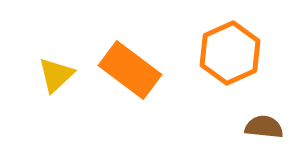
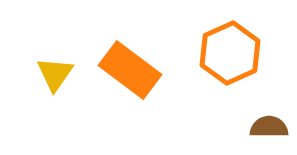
yellow triangle: moved 1 px left, 1 px up; rotated 12 degrees counterclockwise
brown semicircle: moved 5 px right; rotated 6 degrees counterclockwise
